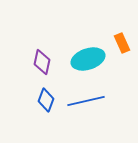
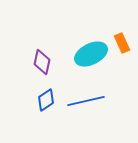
cyan ellipse: moved 3 px right, 5 px up; rotated 8 degrees counterclockwise
blue diamond: rotated 35 degrees clockwise
